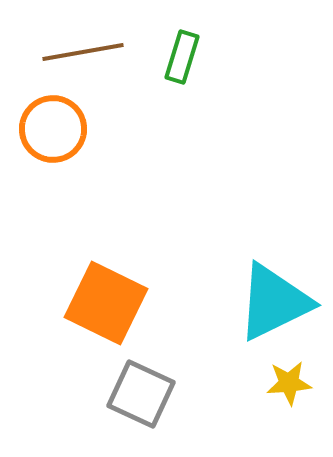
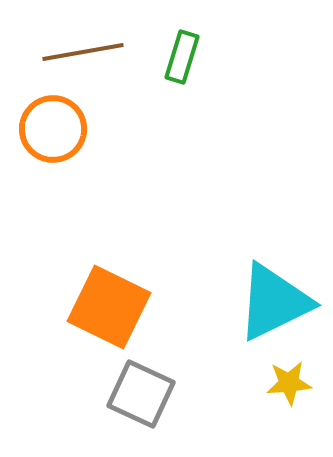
orange square: moved 3 px right, 4 px down
